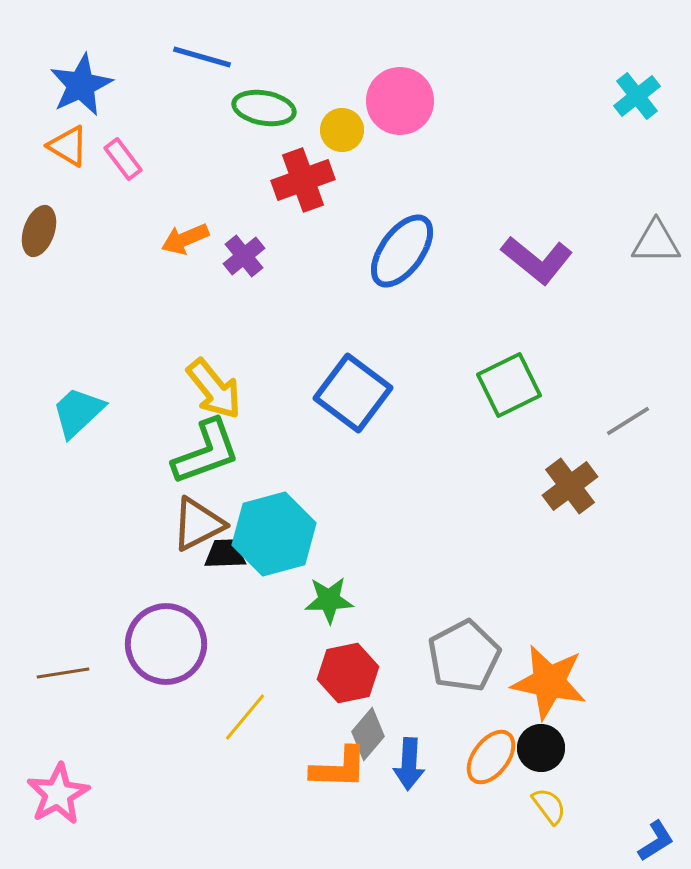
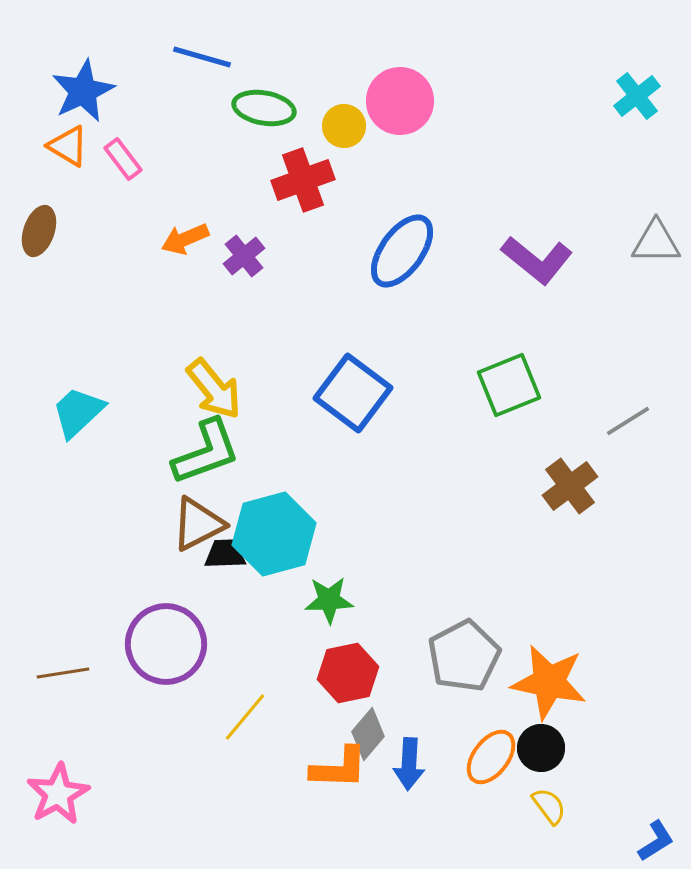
blue star: moved 2 px right, 6 px down
yellow circle: moved 2 px right, 4 px up
green square: rotated 4 degrees clockwise
